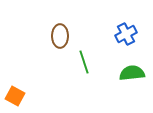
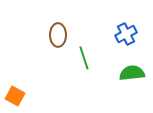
brown ellipse: moved 2 px left, 1 px up
green line: moved 4 px up
